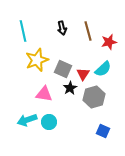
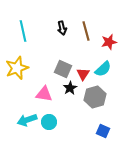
brown line: moved 2 px left
yellow star: moved 20 px left, 8 px down
gray hexagon: moved 1 px right
